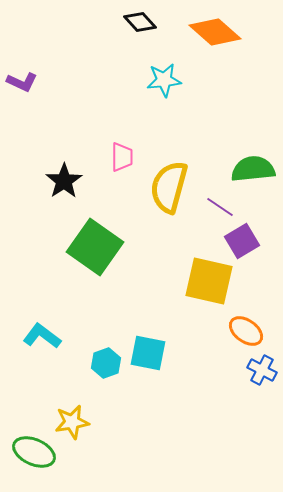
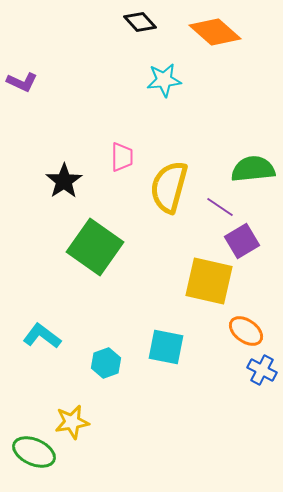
cyan square: moved 18 px right, 6 px up
